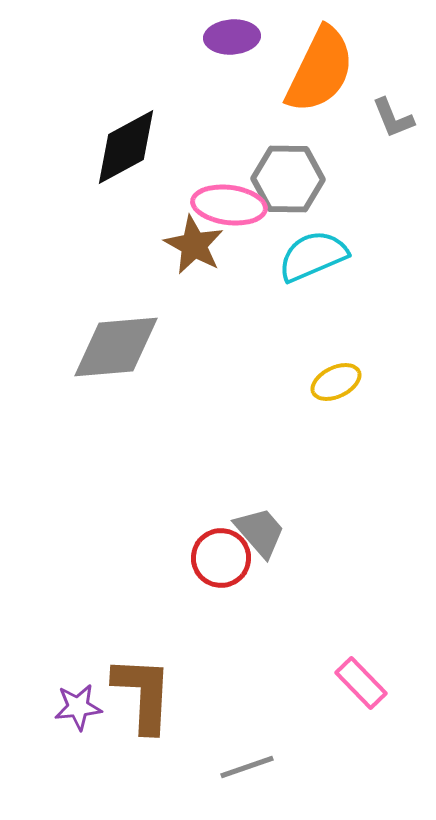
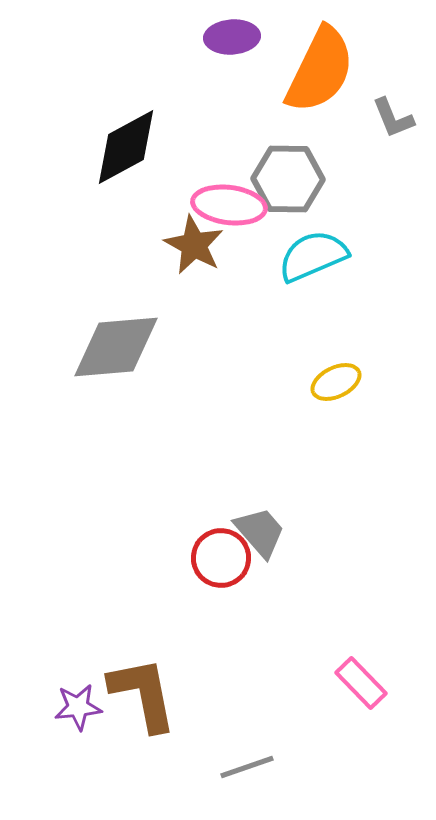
brown L-shape: rotated 14 degrees counterclockwise
